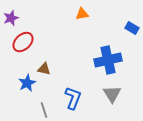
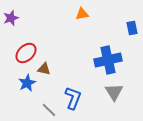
blue rectangle: rotated 48 degrees clockwise
red ellipse: moved 3 px right, 11 px down
gray triangle: moved 2 px right, 2 px up
gray line: moved 5 px right; rotated 28 degrees counterclockwise
